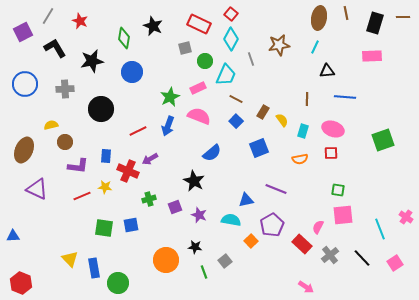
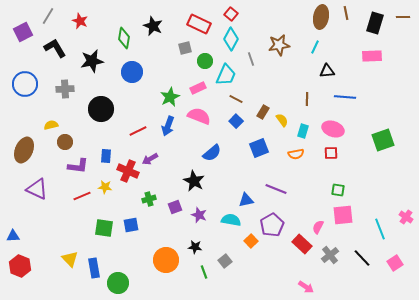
brown ellipse at (319, 18): moved 2 px right, 1 px up
orange semicircle at (300, 159): moved 4 px left, 5 px up
red hexagon at (21, 283): moved 1 px left, 17 px up
